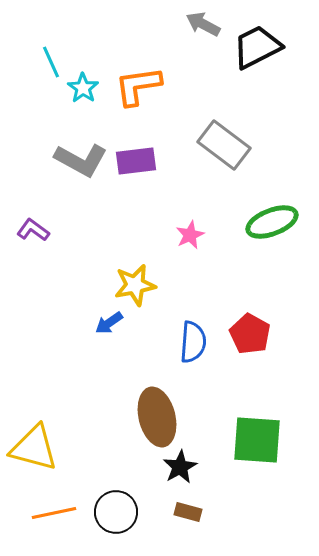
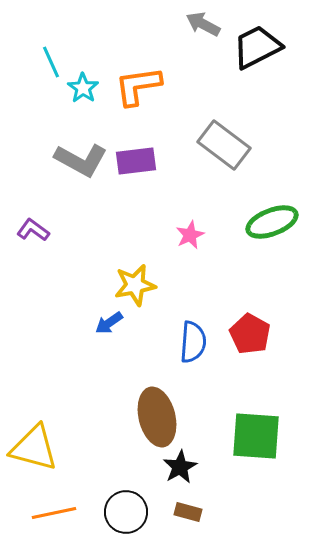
green square: moved 1 px left, 4 px up
black circle: moved 10 px right
